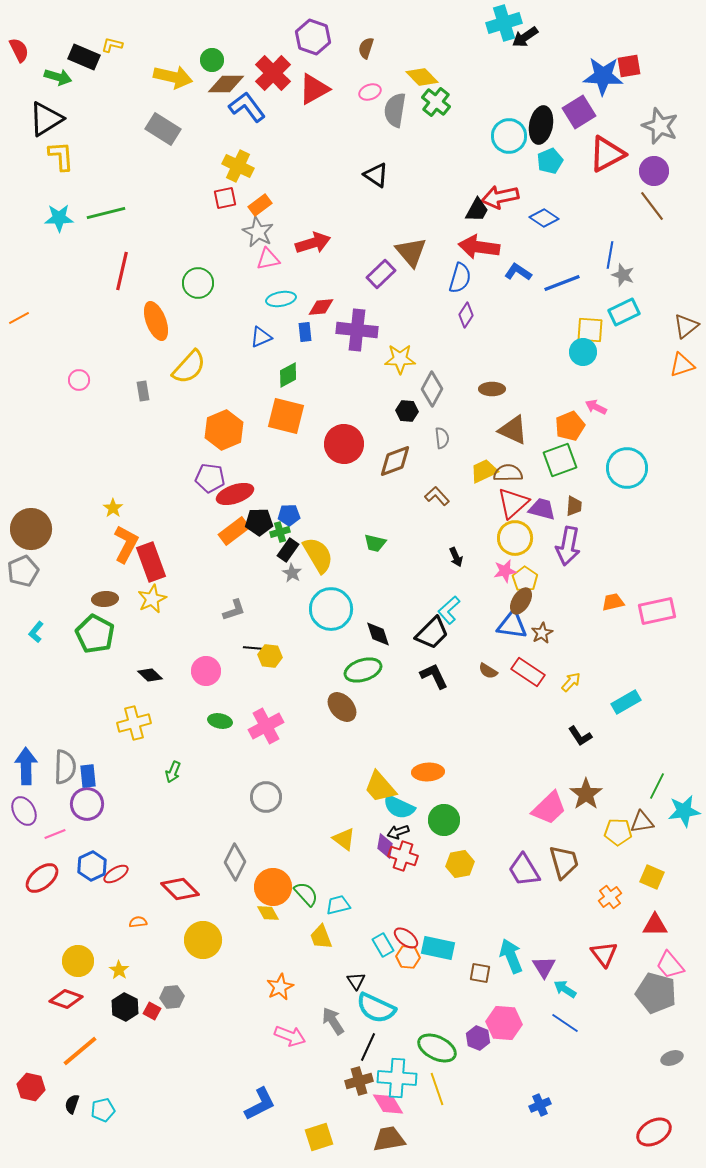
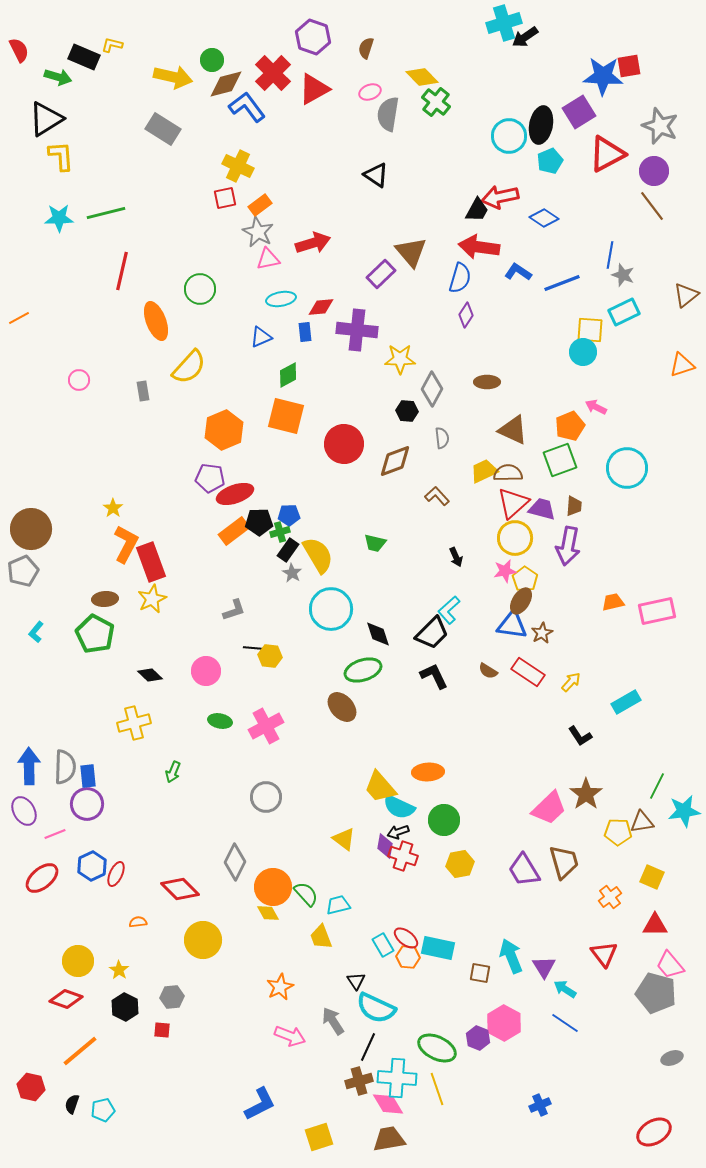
brown diamond at (226, 84): rotated 15 degrees counterclockwise
gray semicircle at (395, 110): moved 7 px left, 4 px down
green circle at (198, 283): moved 2 px right, 6 px down
brown triangle at (686, 326): moved 31 px up
brown ellipse at (492, 389): moved 5 px left, 7 px up
blue arrow at (26, 766): moved 3 px right
red ellipse at (116, 874): rotated 35 degrees counterclockwise
red square at (152, 1011): moved 10 px right, 19 px down; rotated 24 degrees counterclockwise
pink hexagon at (504, 1023): rotated 24 degrees clockwise
